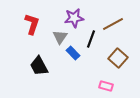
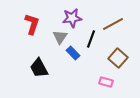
purple star: moved 2 px left
black trapezoid: moved 2 px down
pink rectangle: moved 4 px up
